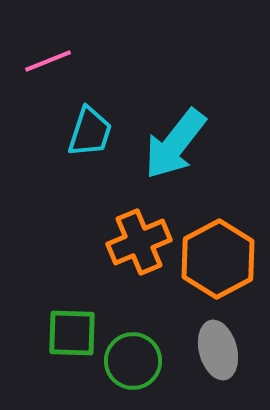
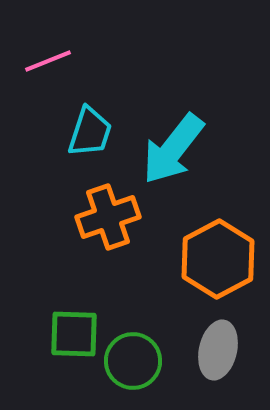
cyan arrow: moved 2 px left, 5 px down
orange cross: moved 31 px left, 25 px up; rotated 4 degrees clockwise
green square: moved 2 px right, 1 px down
gray ellipse: rotated 28 degrees clockwise
